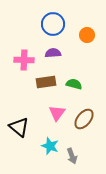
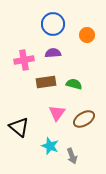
pink cross: rotated 12 degrees counterclockwise
brown ellipse: rotated 20 degrees clockwise
